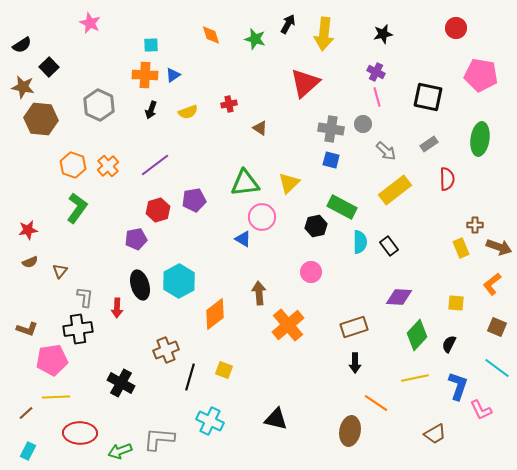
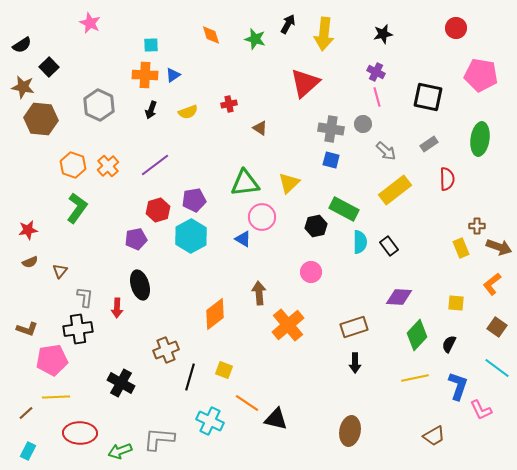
green rectangle at (342, 207): moved 2 px right, 2 px down
brown cross at (475, 225): moved 2 px right, 1 px down
cyan hexagon at (179, 281): moved 12 px right, 45 px up
brown square at (497, 327): rotated 12 degrees clockwise
orange line at (376, 403): moved 129 px left
brown trapezoid at (435, 434): moved 1 px left, 2 px down
